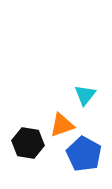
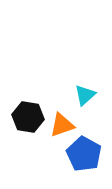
cyan triangle: rotated 10 degrees clockwise
black hexagon: moved 26 px up
